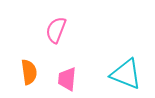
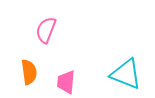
pink semicircle: moved 10 px left
pink trapezoid: moved 1 px left, 3 px down
